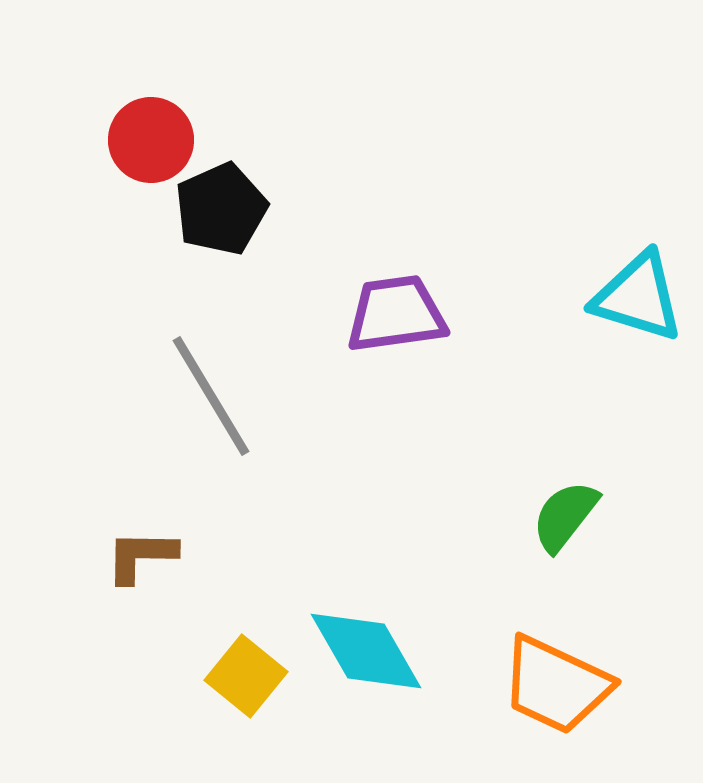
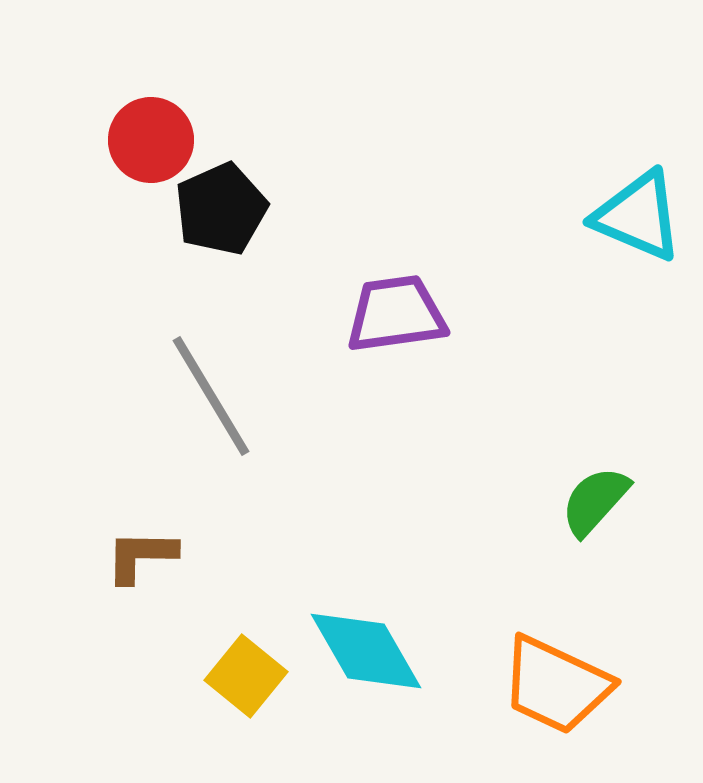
cyan triangle: moved 81 px up; rotated 6 degrees clockwise
green semicircle: moved 30 px right, 15 px up; rotated 4 degrees clockwise
